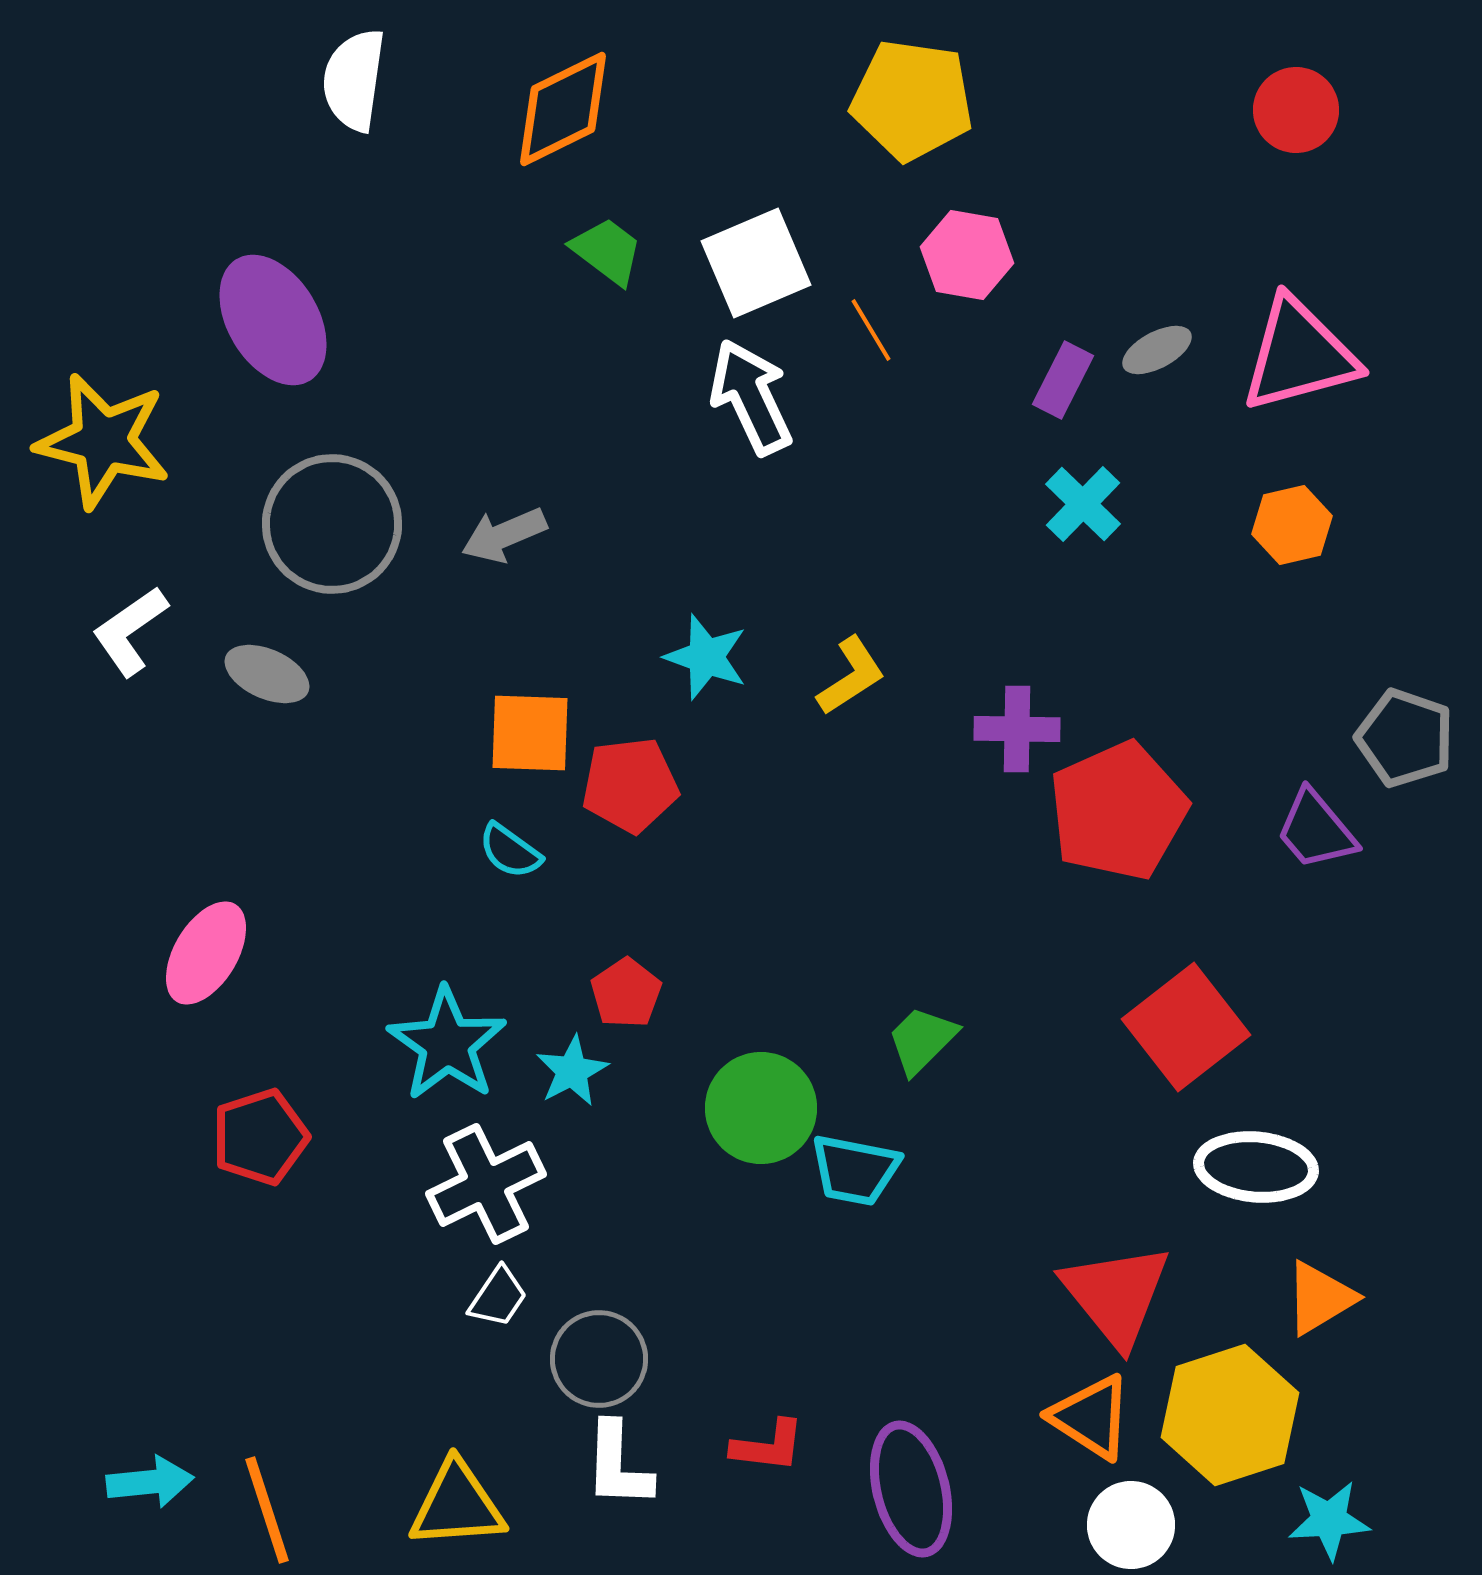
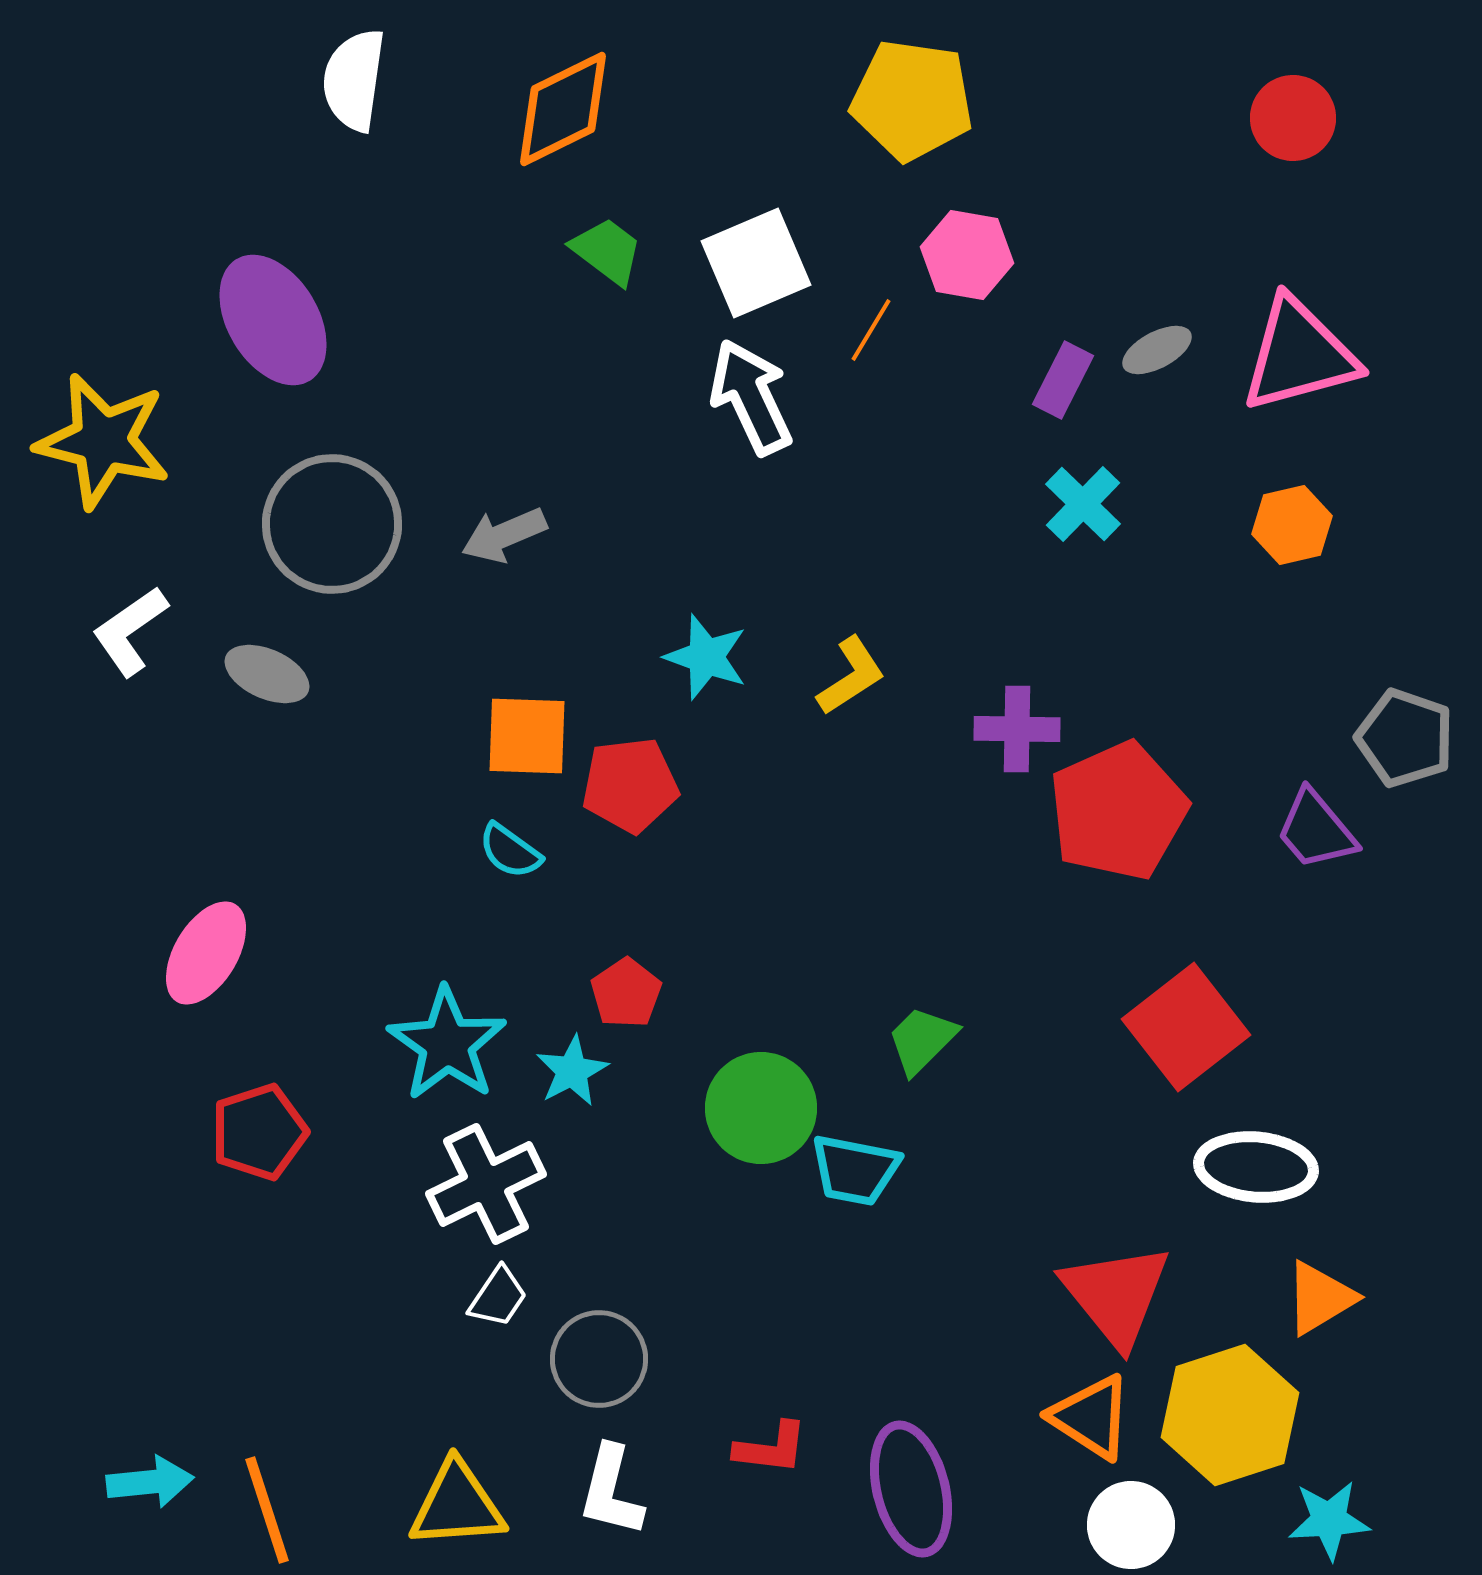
red circle at (1296, 110): moved 3 px left, 8 px down
orange line at (871, 330): rotated 62 degrees clockwise
orange square at (530, 733): moved 3 px left, 3 px down
red pentagon at (260, 1137): moved 1 px left, 5 px up
red L-shape at (768, 1446): moved 3 px right, 2 px down
white L-shape at (618, 1465): moved 7 px left, 26 px down; rotated 12 degrees clockwise
